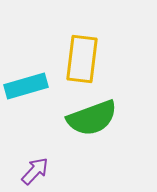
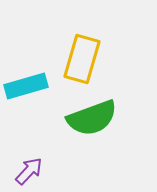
yellow rectangle: rotated 9 degrees clockwise
purple arrow: moved 6 px left
